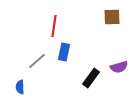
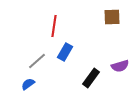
blue rectangle: moved 1 px right; rotated 18 degrees clockwise
purple semicircle: moved 1 px right, 1 px up
blue semicircle: moved 8 px right, 3 px up; rotated 56 degrees clockwise
